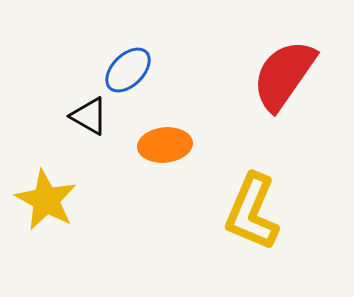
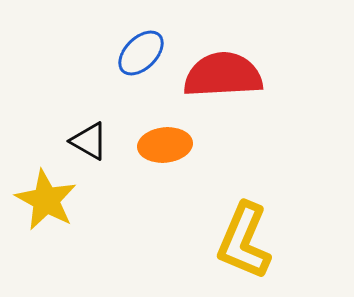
blue ellipse: moved 13 px right, 17 px up
red semicircle: moved 61 px left; rotated 52 degrees clockwise
black triangle: moved 25 px down
yellow L-shape: moved 8 px left, 29 px down
